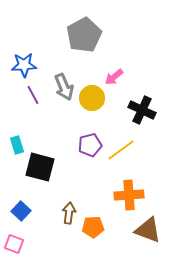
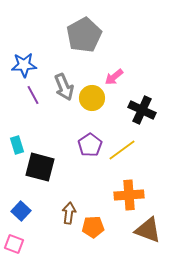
purple pentagon: rotated 20 degrees counterclockwise
yellow line: moved 1 px right
